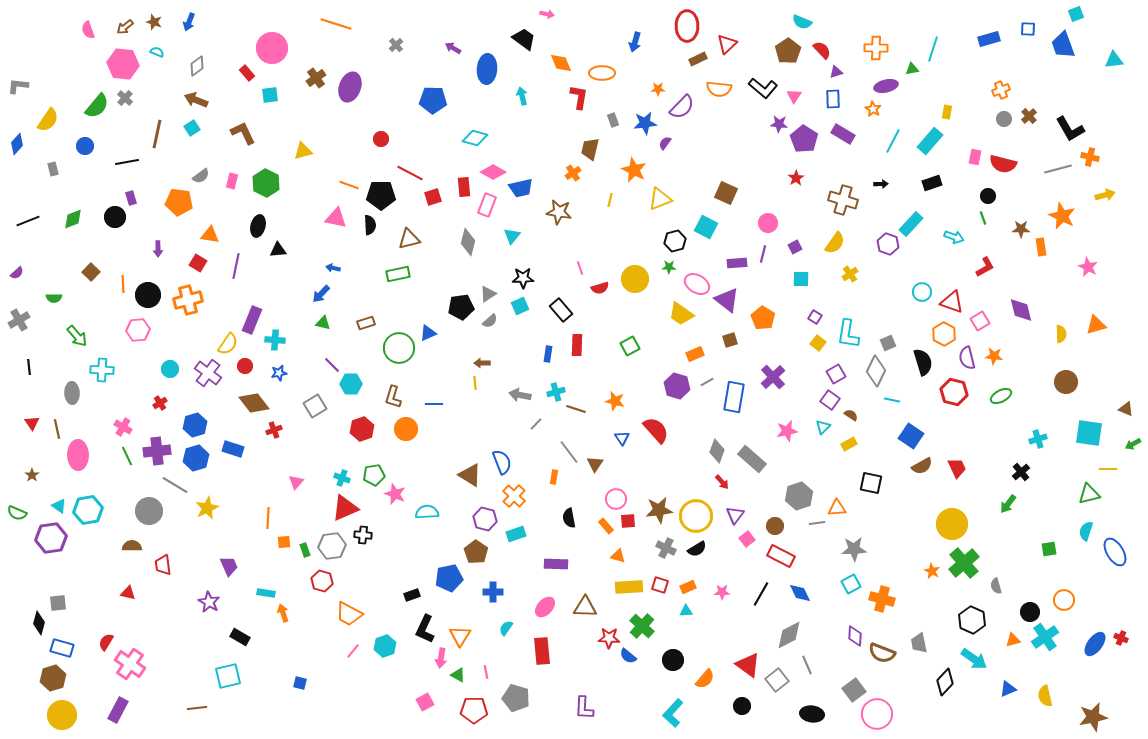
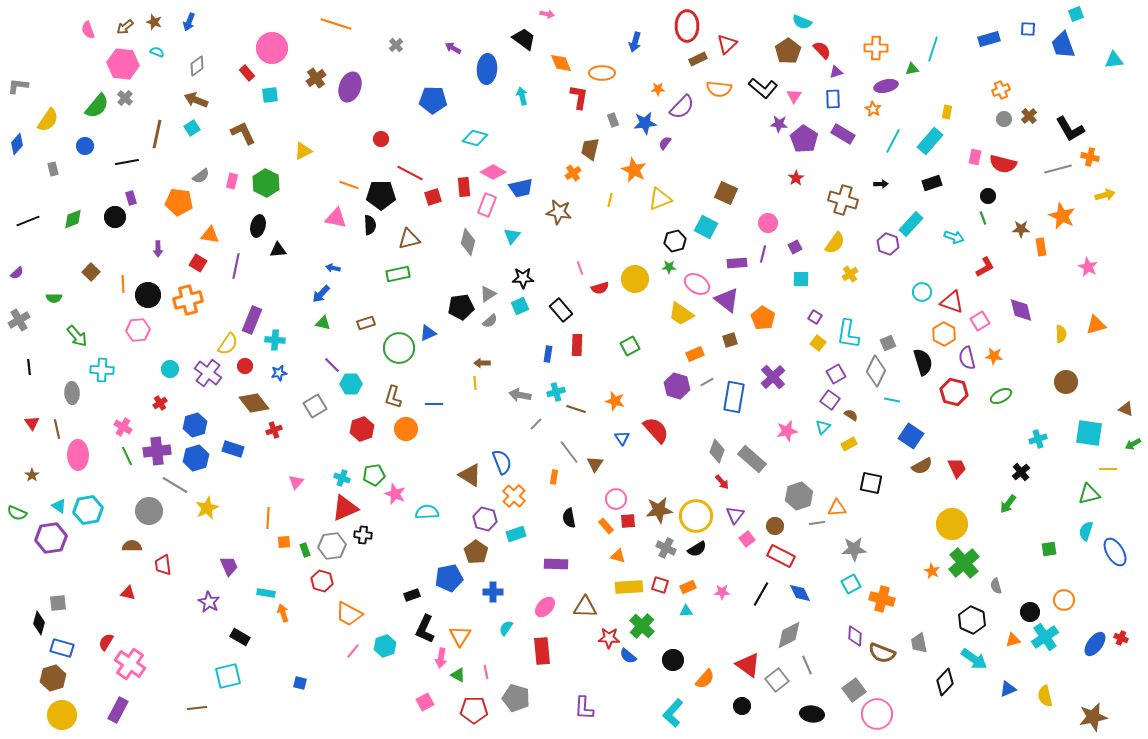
yellow triangle at (303, 151): rotated 12 degrees counterclockwise
